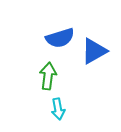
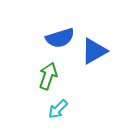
green arrow: rotated 12 degrees clockwise
cyan arrow: rotated 55 degrees clockwise
